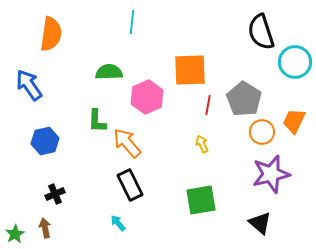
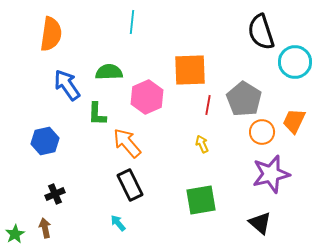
blue arrow: moved 38 px right
green L-shape: moved 7 px up
